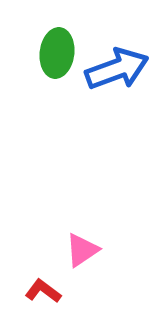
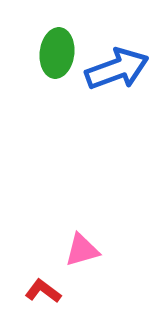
pink triangle: rotated 18 degrees clockwise
